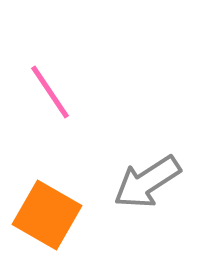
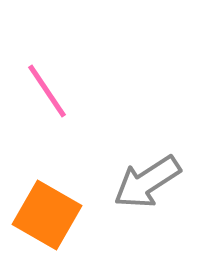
pink line: moved 3 px left, 1 px up
